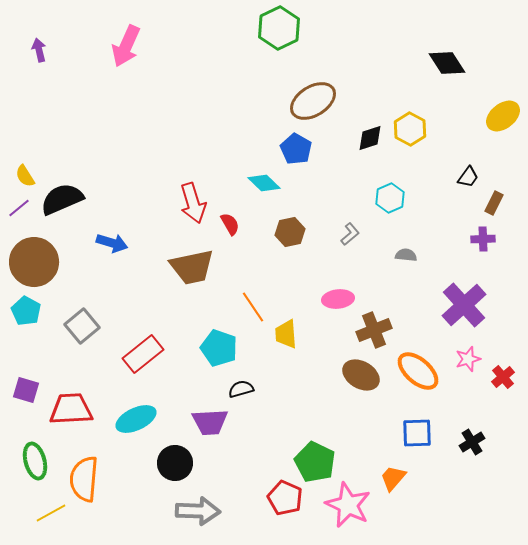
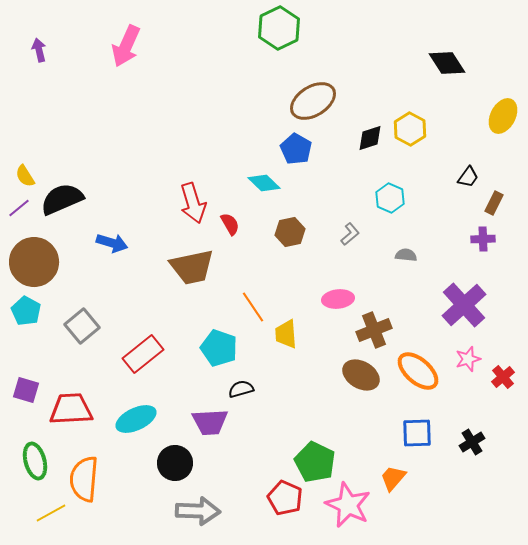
yellow ellipse at (503, 116): rotated 24 degrees counterclockwise
cyan hexagon at (390, 198): rotated 12 degrees counterclockwise
